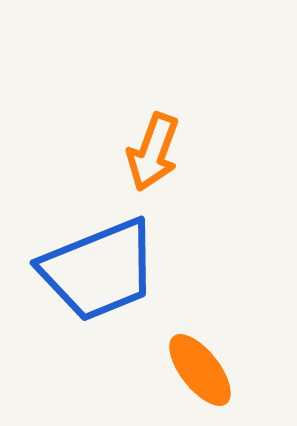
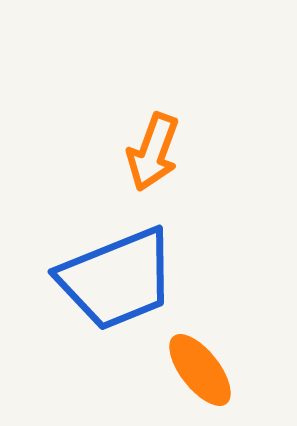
blue trapezoid: moved 18 px right, 9 px down
